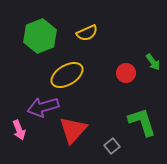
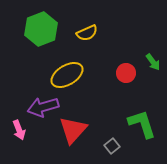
green hexagon: moved 1 px right, 7 px up
green L-shape: moved 2 px down
